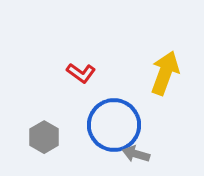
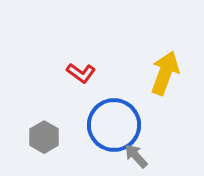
gray arrow: moved 2 px down; rotated 32 degrees clockwise
